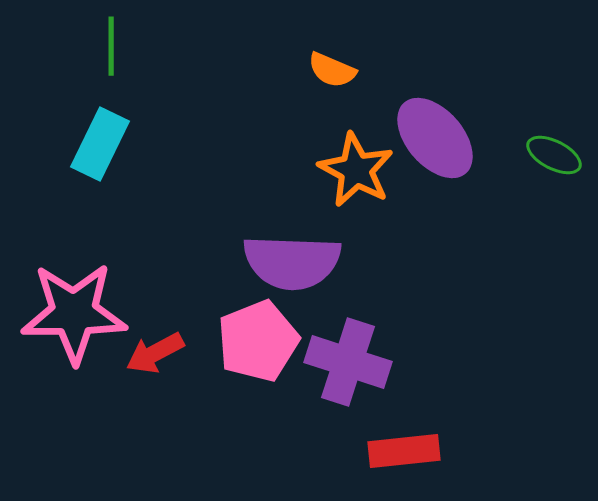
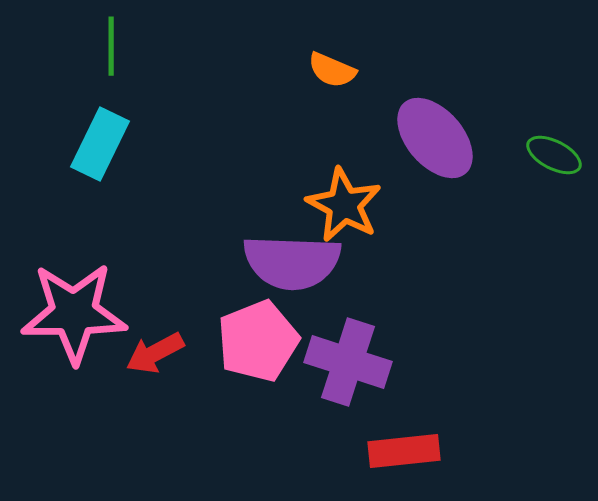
orange star: moved 12 px left, 35 px down
